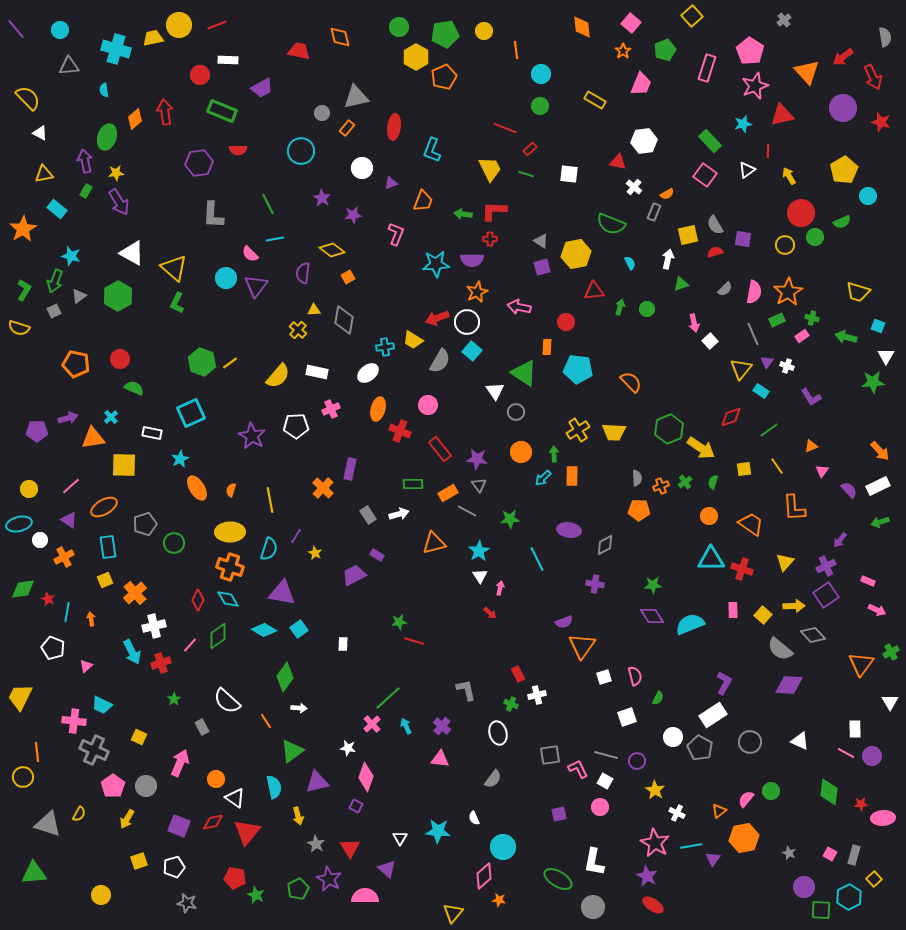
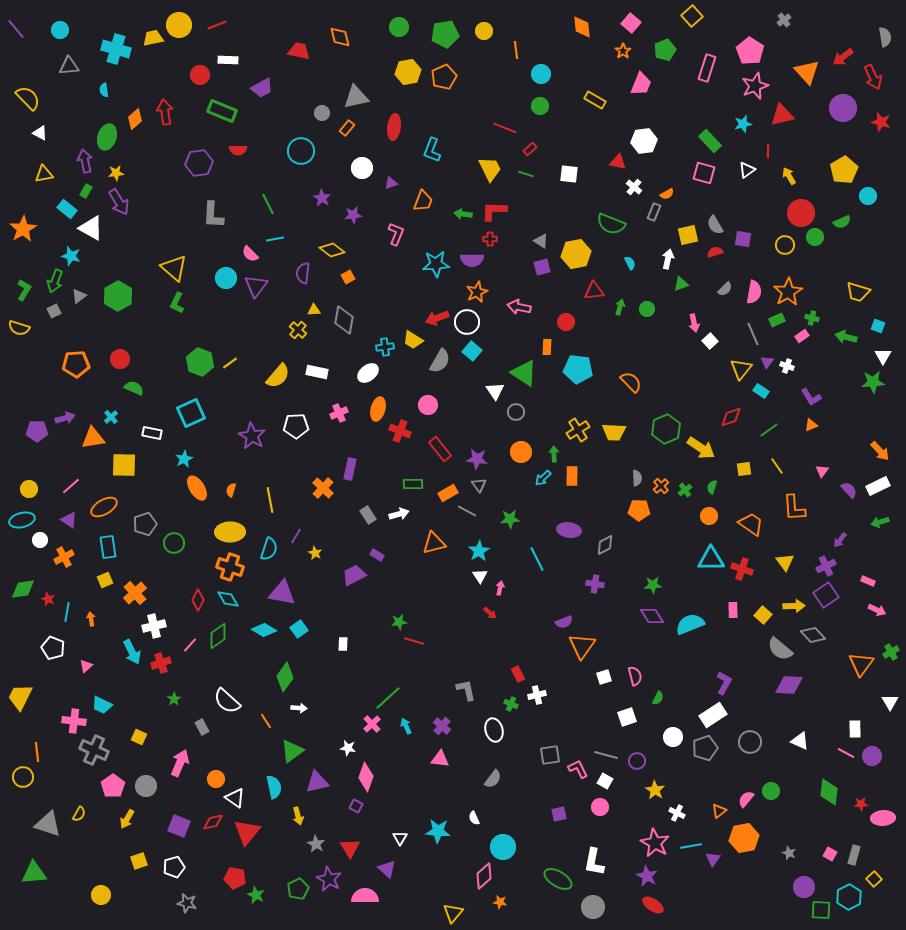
yellow hexagon at (416, 57): moved 8 px left, 15 px down; rotated 20 degrees clockwise
pink square at (705, 175): moved 1 px left, 2 px up; rotated 20 degrees counterclockwise
cyan rectangle at (57, 209): moved 10 px right
white triangle at (132, 253): moved 41 px left, 25 px up
white triangle at (886, 356): moved 3 px left
green hexagon at (202, 362): moved 2 px left
orange pentagon at (76, 364): rotated 16 degrees counterclockwise
pink cross at (331, 409): moved 8 px right, 4 px down
purple arrow at (68, 418): moved 3 px left
green hexagon at (669, 429): moved 3 px left
orange triangle at (811, 446): moved 21 px up
cyan star at (180, 459): moved 4 px right
green cross at (685, 482): moved 8 px down
green semicircle at (713, 482): moved 1 px left, 5 px down
orange cross at (661, 486): rotated 21 degrees counterclockwise
cyan ellipse at (19, 524): moved 3 px right, 4 px up
yellow triangle at (785, 562): rotated 18 degrees counterclockwise
white ellipse at (498, 733): moved 4 px left, 3 px up
gray pentagon at (700, 748): moved 5 px right; rotated 25 degrees clockwise
orange star at (499, 900): moved 1 px right, 2 px down
